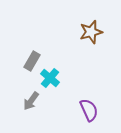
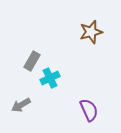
cyan cross: rotated 24 degrees clockwise
gray arrow: moved 10 px left, 4 px down; rotated 24 degrees clockwise
